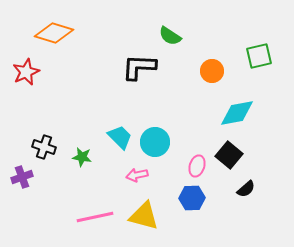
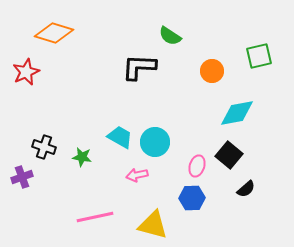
cyan trapezoid: rotated 16 degrees counterclockwise
yellow triangle: moved 9 px right, 9 px down
